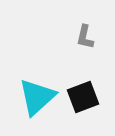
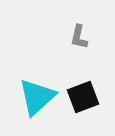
gray L-shape: moved 6 px left
